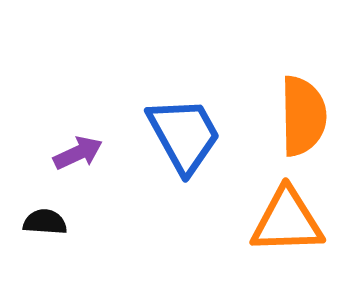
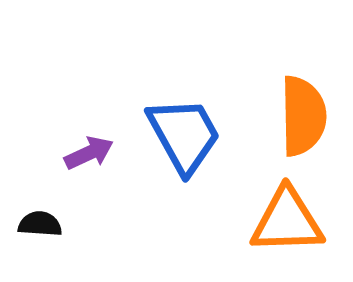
purple arrow: moved 11 px right
black semicircle: moved 5 px left, 2 px down
